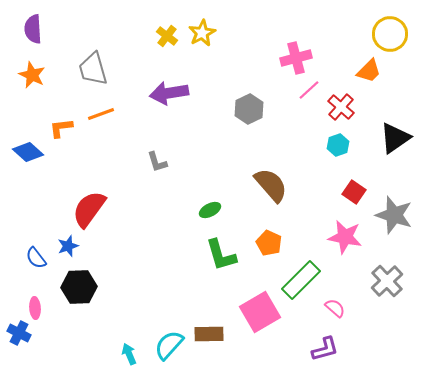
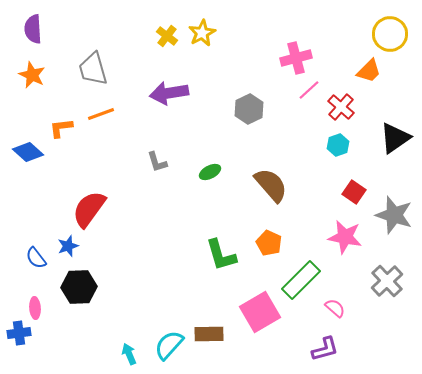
green ellipse: moved 38 px up
blue cross: rotated 35 degrees counterclockwise
